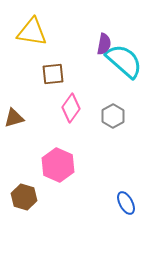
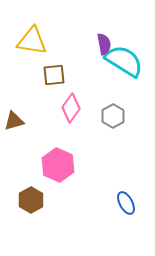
yellow triangle: moved 9 px down
purple semicircle: rotated 20 degrees counterclockwise
cyan semicircle: rotated 9 degrees counterclockwise
brown square: moved 1 px right, 1 px down
brown triangle: moved 3 px down
brown hexagon: moved 7 px right, 3 px down; rotated 15 degrees clockwise
